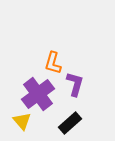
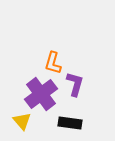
purple cross: moved 3 px right
black rectangle: rotated 50 degrees clockwise
